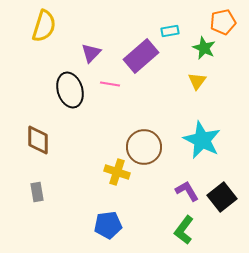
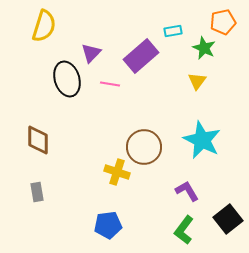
cyan rectangle: moved 3 px right
black ellipse: moved 3 px left, 11 px up
black square: moved 6 px right, 22 px down
